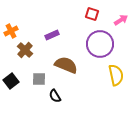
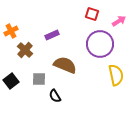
pink arrow: moved 2 px left, 1 px down
brown semicircle: moved 1 px left
